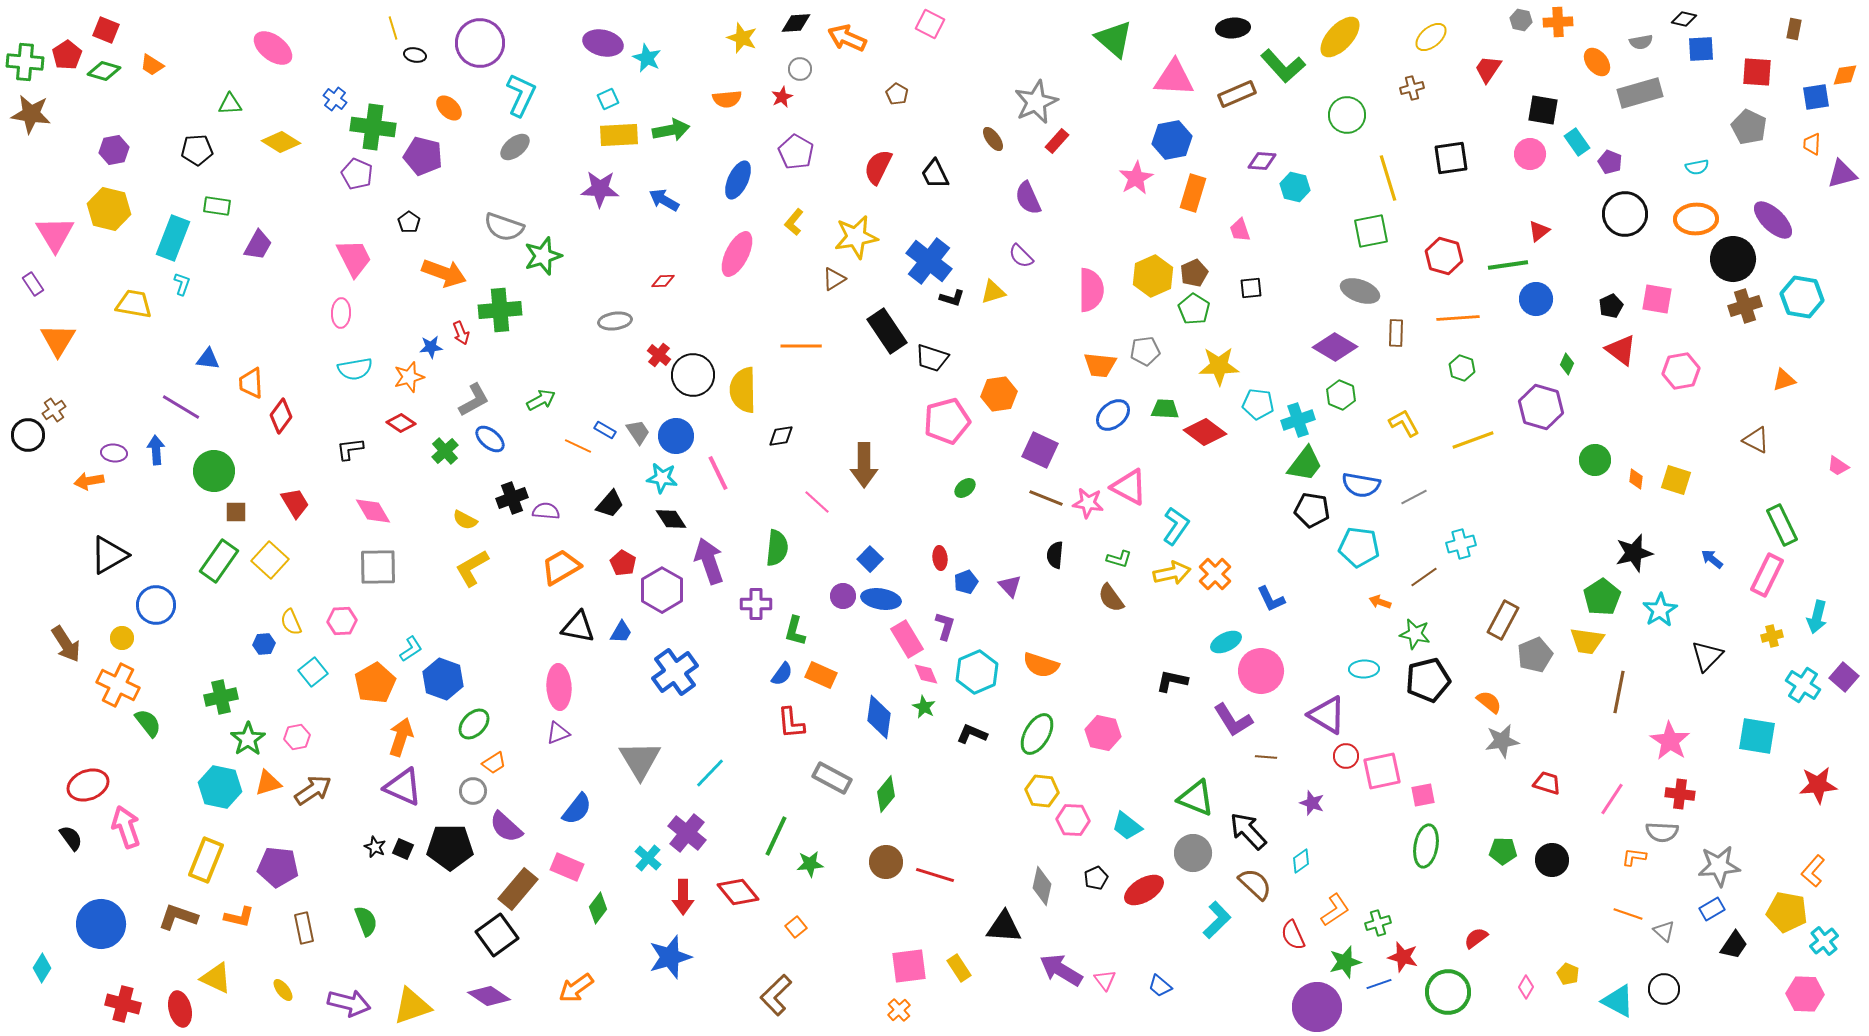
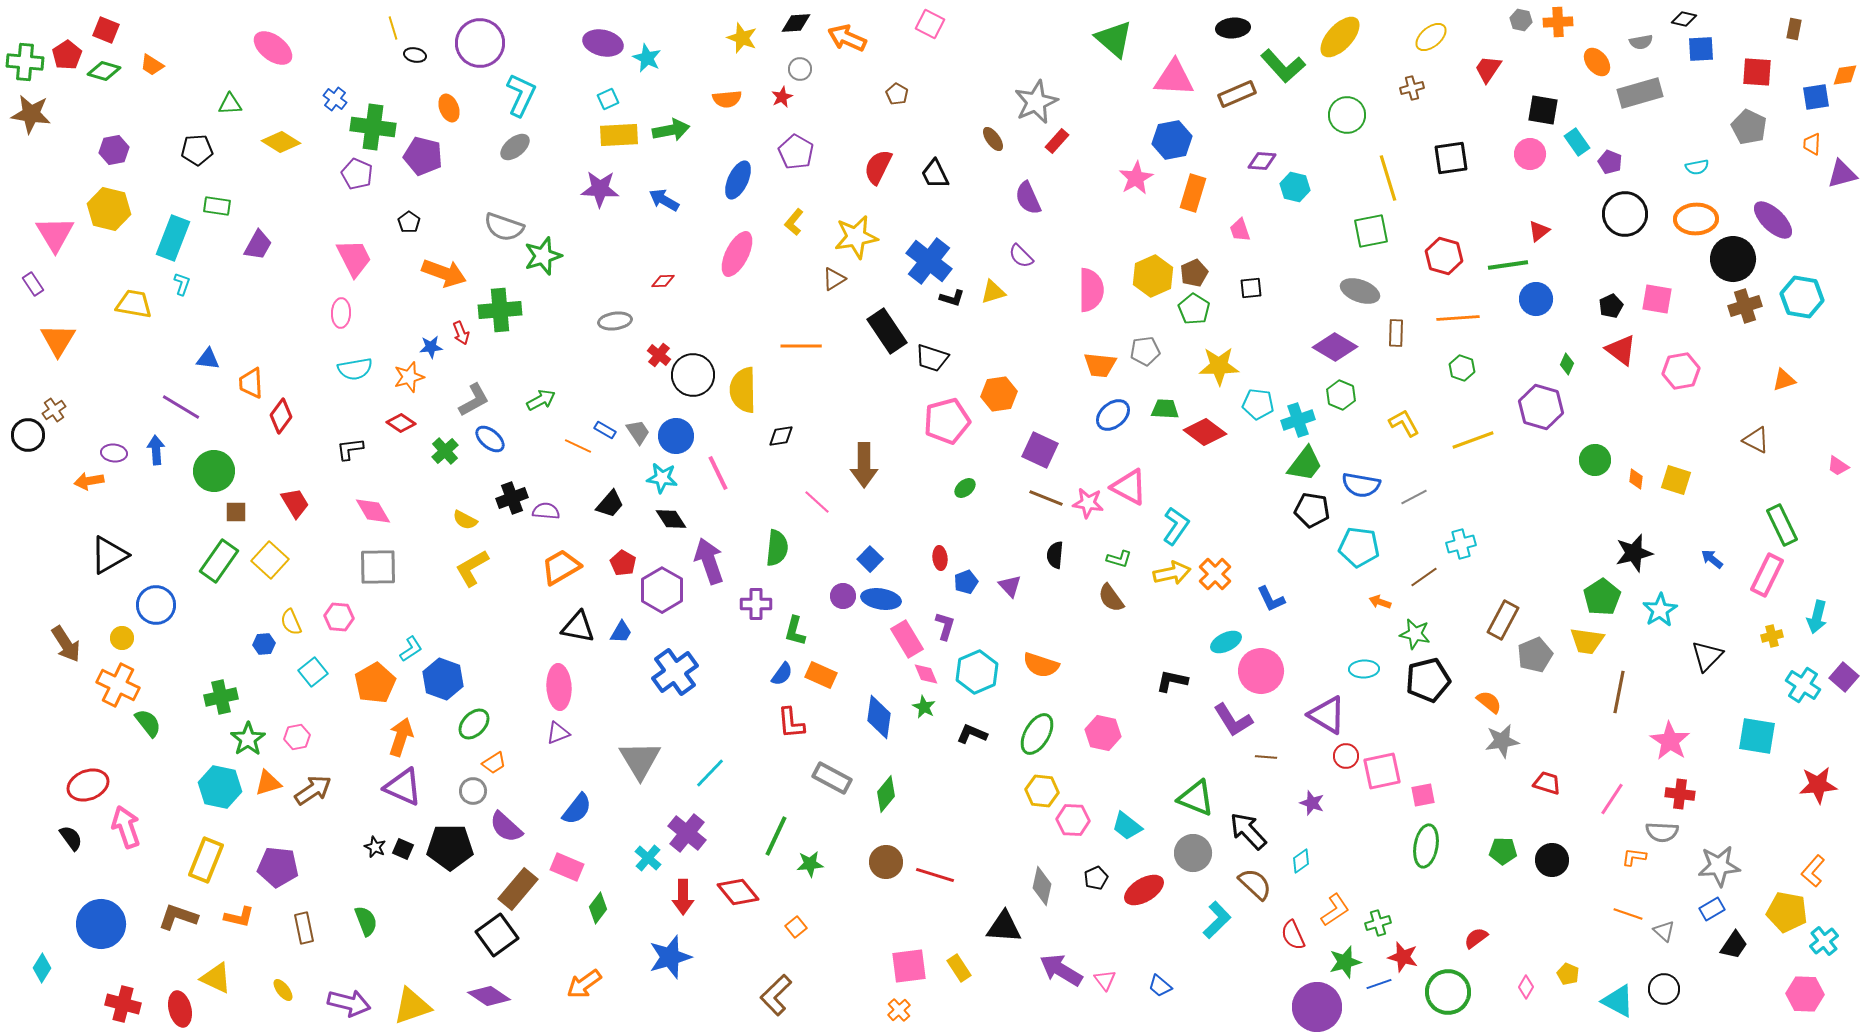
orange ellipse at (449, 108): rotated 24 degrees clockwise
pink hexagon at (342, 621): moved 3 px left, 4 px up; rotated 8 degrees clockwise
orange arrow at (576, 988): moved 8 px right, 4 px up
